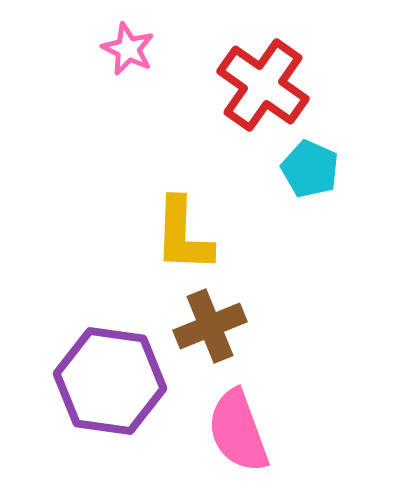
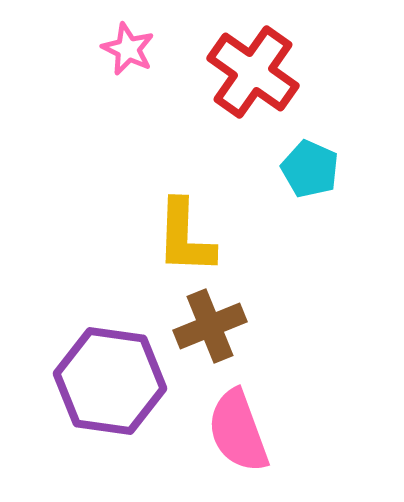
red cross: moved 10 px left, 13 px up
yellow L-shape: moved 2 px right, 2 px down
